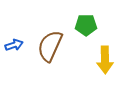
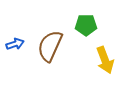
blue arrow: moved 1 px right, 1 px up
yellow arrow: rotated 20 degrees counterclockwise
